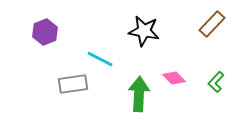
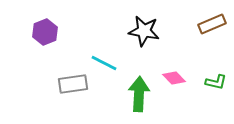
brown rectangle: rotated 24 degrees clockwise
cyan line: moved 4 px right, 4 px down
green L-shape: rotated 120 degrees counterclockwise
